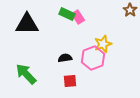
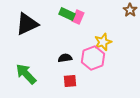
pink rectangle: rotated 56 degrees clockwise
black triangle: rotated 25 degrees counterclockwise
yellow star: moved 2 px up
